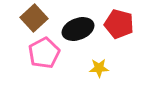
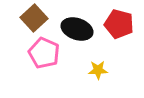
black ellipse: moved 1 px left; rotated 40 degrees clockwise
pink pentagon: rotated 20 degrees counterclockwise
yellow star: moved 1 px left, 2 px down
